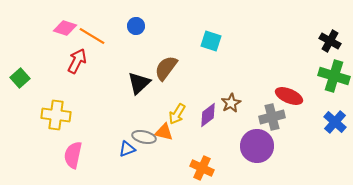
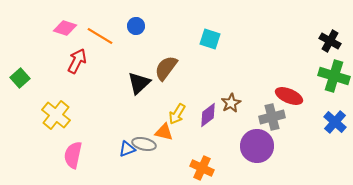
orange line: moved 8 px right
cyan square: moved 1 px left, 2 px up
yellow cross: rotated 32 degrees clockwise
gray ellipse: moved 7 px down
